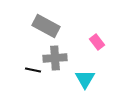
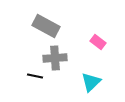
pink rectangle: moved 1 px right; rotated 14 degrees counterclockwise
black line: moved 2 px right, 6 px down
cyan triangle: moved 6 px right, 3 px down; rotated 15 degrees clockwise
